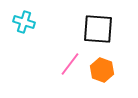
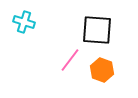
black square: moved 1 px left, 1 px down
pink line: moved 4 px up
